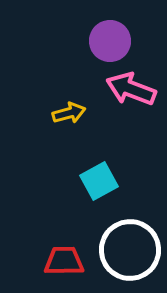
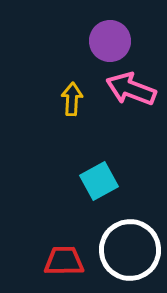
yellow arrow: moved 3 px right, 14 px up; rotated 72 degrees counterclockwise
